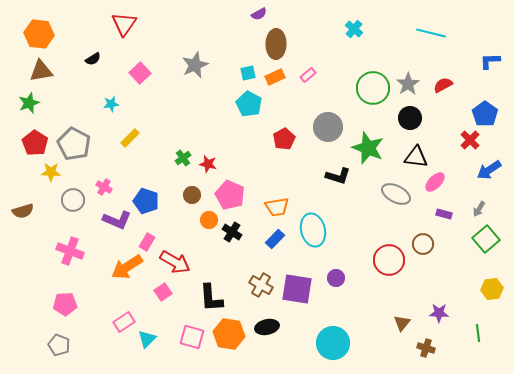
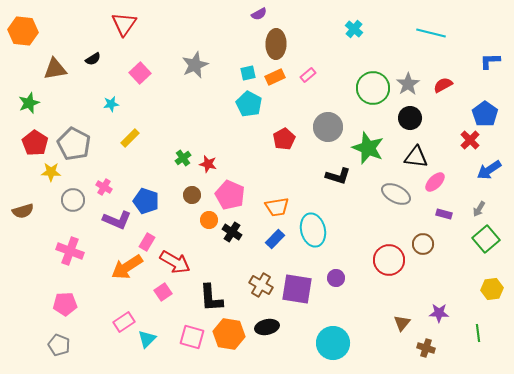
orange hexagon at (39, 34): moved 16 px left, 3 px up
brown triangle at (41, 71): moved 14 px right, 2 px up
